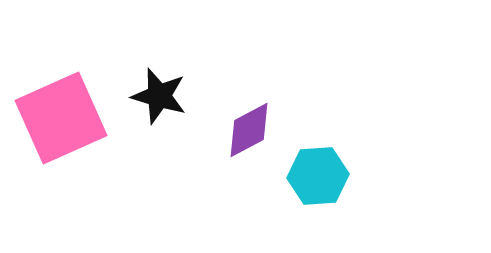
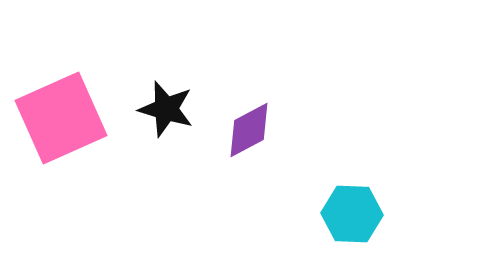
black star: moved 7 px right, 13 px down
cyan hexagon: moved 34 px right, 38 px down; rotated 6 degrees clockwise
